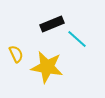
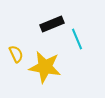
cyan line: rotated 25 degrees clockwise
yellow star: moved 2 px left
